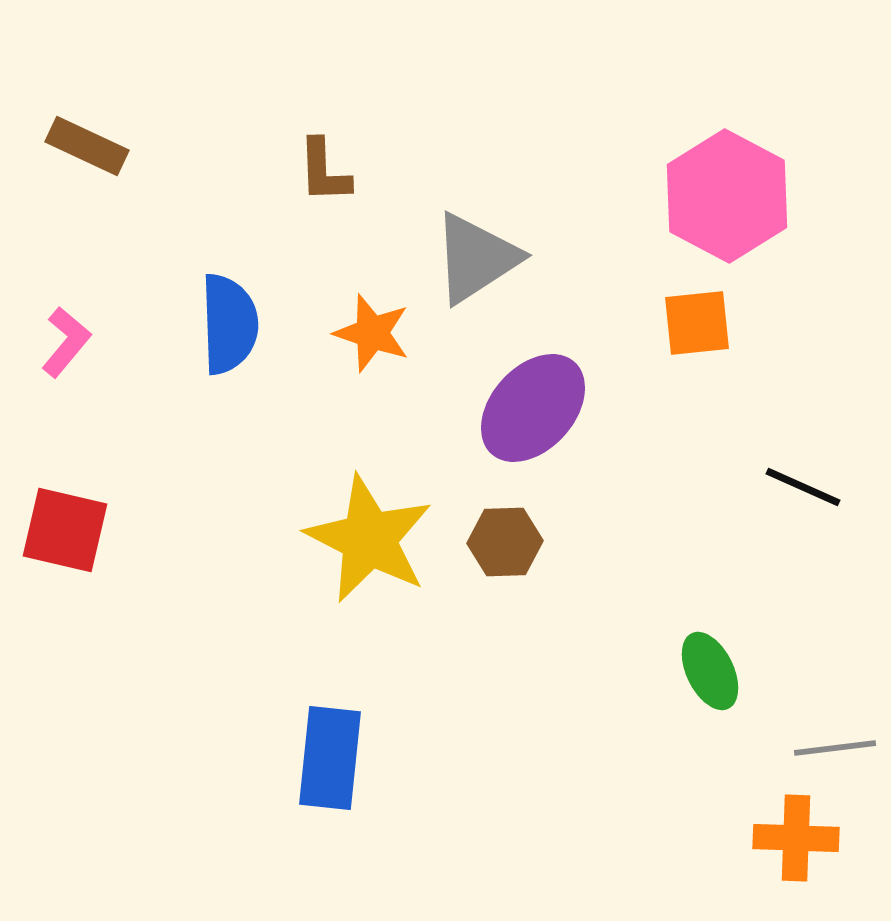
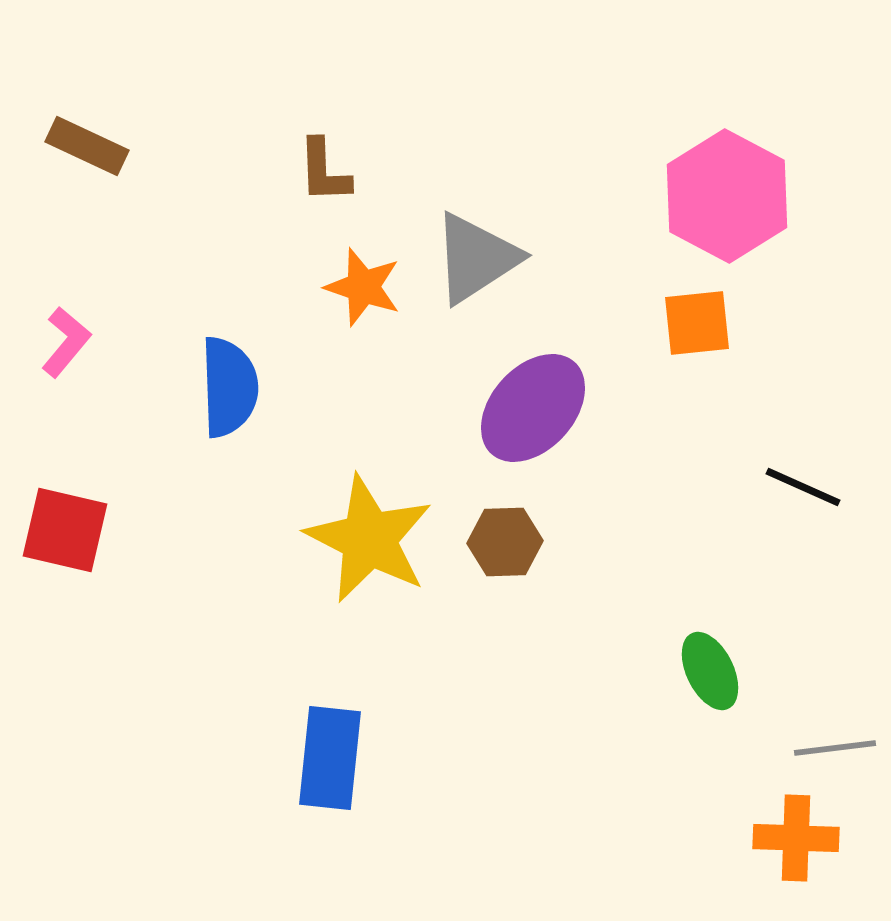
blue semicircle: moved 63 px down
orange star: moved 9 px left, 46 px up
